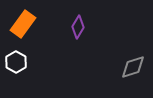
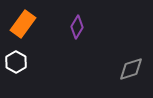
purple diamond: moved 1 px left
gray diamond: moved 2 px left, 2 px down
